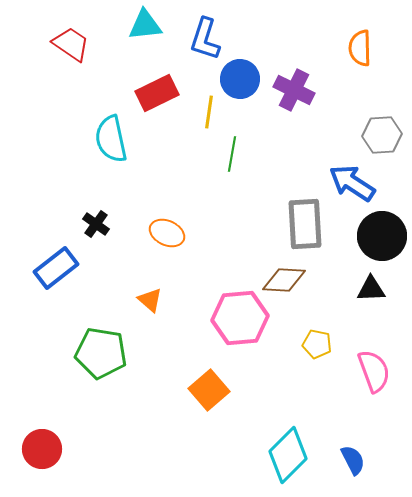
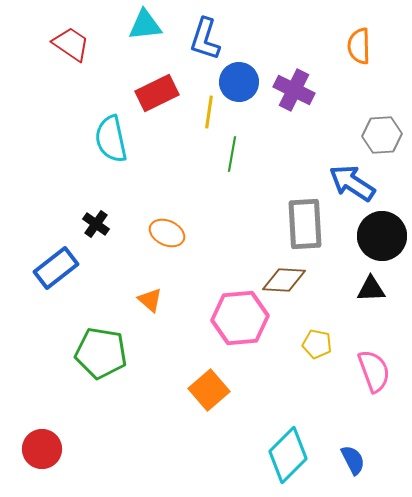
orange semicircle: moved 1 px left, 2 px up
blue circle: moved 1 px left, 3 px down
